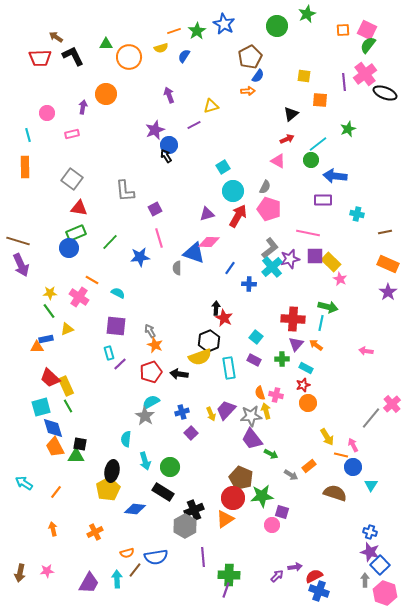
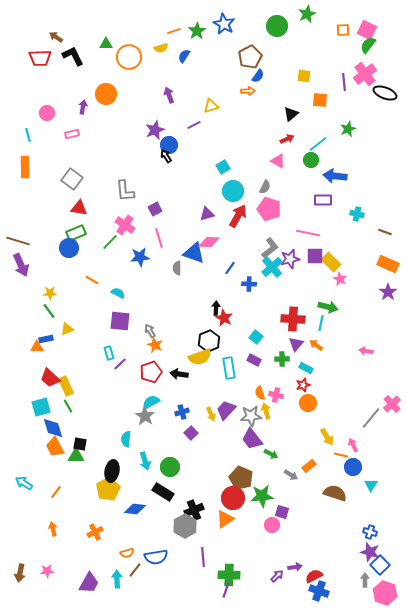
brown line at (385, 232): rotated 32 degrees clockwise
pink cross at (79, 297): moved 46 px right, 72 px up
purple square at (116, 326): moved 4 px right, 5 px up
